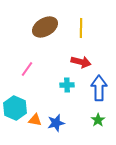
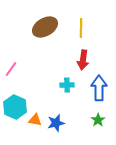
red arrow: moved 2 px right, 2 px up; rotated 84 degrees clockwise
pink line: moved 16 px left
cyan hexagon: moved 1 px up
